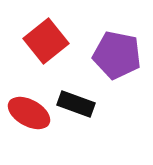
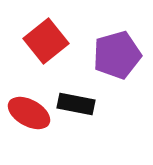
purple pentagon: rotated 27 degrees counterclockwise
black rectangle: rotated 9 degrees counterclockwise
